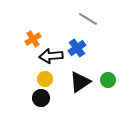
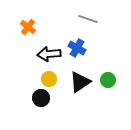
gray line: rotated 12 degrees counterclockwise
orange cross: moved 5 px left, 12 px up; rotated 21 degrees counterclockwise
blue cross: rotated 24 degrees counterclockwise
black arrow: moved 2 px left, 2 px up
yellow circle: moved 4 px right
